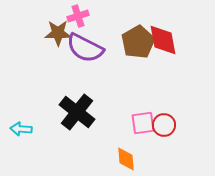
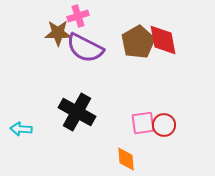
black cross: rotated 9 degrees counterclockwise
